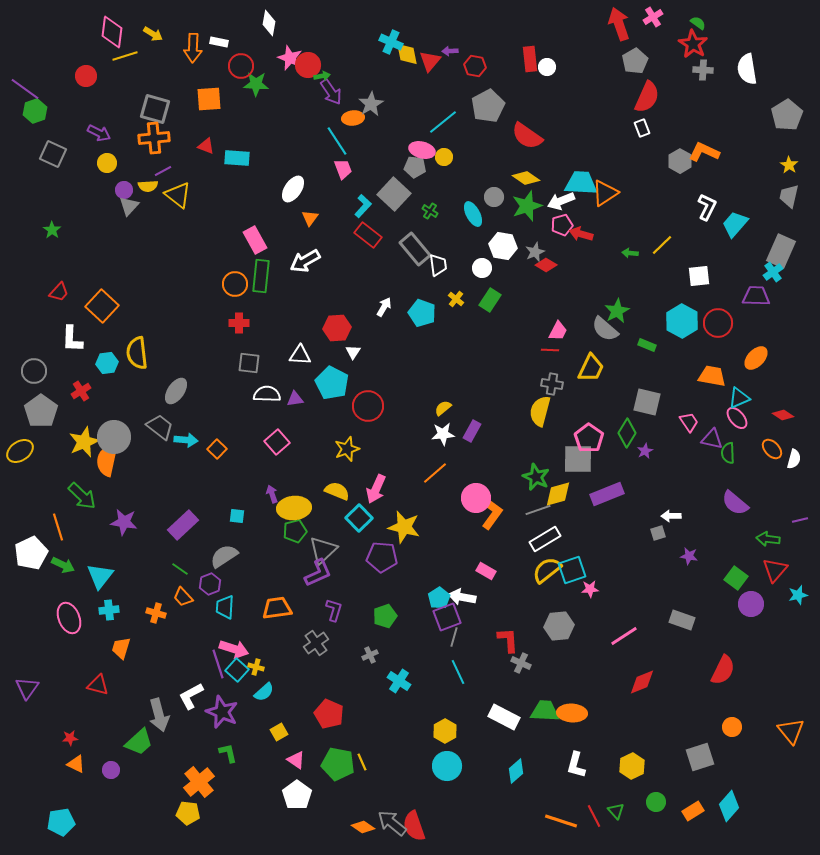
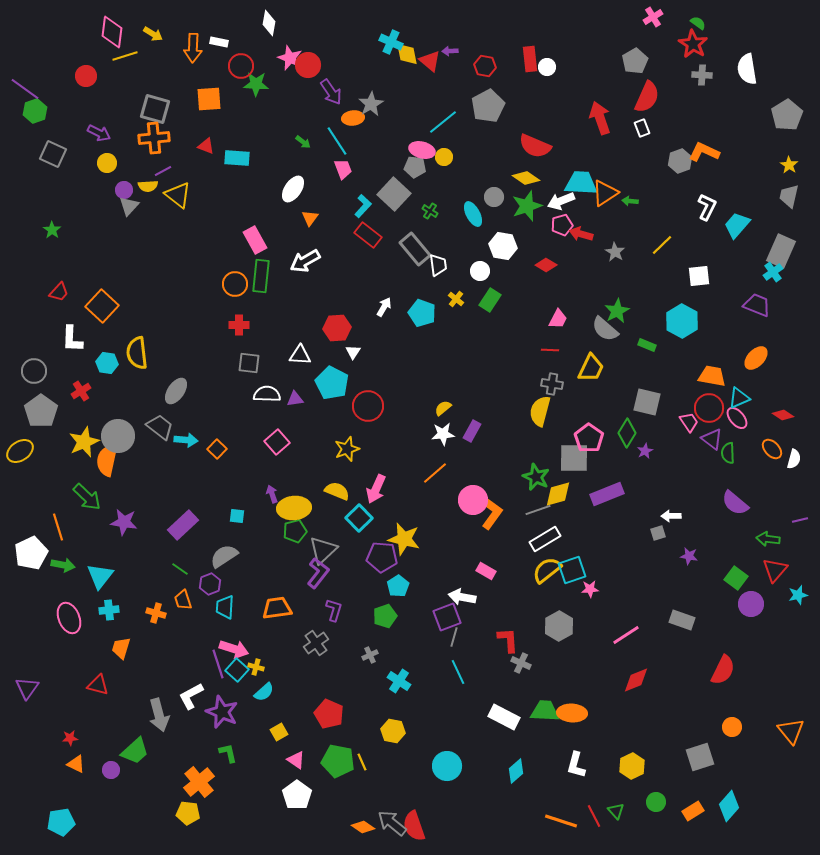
red arrow at (619, 24): moved 19 px left, 94 px down
red triangle at (430, 61): rotated 30 degrees counterclockwise
red hexagon at (475, 66): moved 10 px right
gray cross at (703, 70): moved 1 px left, 5 px down
green arrow at (322, 76): moved 19 px left, 66 px down; rotated 49 degrees clockwise
red semicircle at (527, 136): moved 8 px right, 10 px down; rotated 12 degrees counterclockwise
gray hexagon at (680, 161): rotated 10 degrees clockwise
cyan trapezoid at (735, 224): moved 2 px right, 1 px down
gray star at (535, 252): moved 80 px right; rotated 18 degrees counterclockwise
green arrow at (630, 253): moved 52 px up
white circle at (482, 268): moved 2 px left, 3 px down
purple trapezoid at (756, 296): moved 1 px right, 9 px down; rotated 20 degrees clockwise
red cross at (239, 323): moved 2 px down
red circle at (718, 323): moved 9 px left, 85 px down
pink trapezoid at (558, 331): moved 12 px up
cyan hexagon at (107, 363): rotated 15 degrees clockwise
gray circle at (114, 437): moved 4 px right, 1 px up
purple triangle at (712, 439): rotated 25 degrees clockwise
gray square at (578, 459): moved 4 px left, 1 px up
green arrow at (82, 496): moved 5 px right, 1 px down
pink circle at (476, 498): moved 3 px left, 2 px down
yellow star at (404, 527): moved 12 px down
green arrow at (63, 565): rotated 15 degrees counterclockwise
purple L-shape at (318, 573): rotated 28 degrees counterclockwise
orange trapezoid at (183, 597): moved 3 px down; rotated 25 degrees clockwise
cyan pentagon at (439, 598): moved 41 px left, 12 px up
gray hexagon at (559, 626): rotated 24 degrees counterclockwise
pink line at (624, 636): moved 2 px right, 1 px up
red diamond at (642, 682): moved 6 px left, 2 px up
yellow hexagon at (445, 731): moved 52 px left; rotated 20 degrees counterclockwise
green trapezoid at (139, 742): moved 4 px left, 9 px down
green pentagon at (338, 764): moved 3 px up
